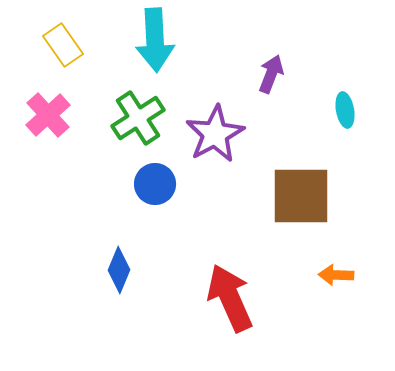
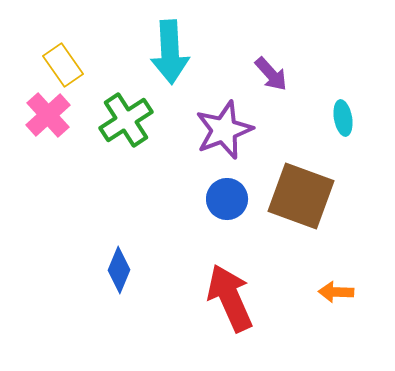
cyan arrow: moved 15 px right, 12 px down
yellow rectangle: moved 20 px down
purple arrow: rotated 117 degrees clockwise
cyan ellipse: moved 2 px left, 8 px down
green cross: moved 12 px left, 2 px down
purple star: moved 9 px right, 4 px up; rotated 8 degrees clockwise
blue circle: moved 72 px right, 15 px down
brown square: rotated 20 degrees clockwise
orange arrow: moved 17 px down
